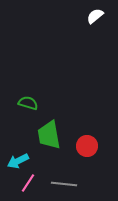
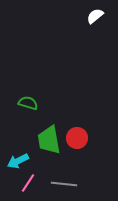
green trapezoid: moved 5 px down
red circle: moved 10 px left, 8 px up
